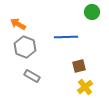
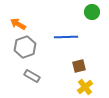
gray hexagon: rotated 20 degrees clockwise
